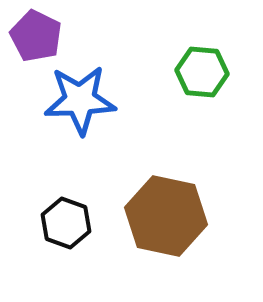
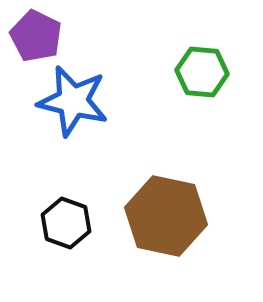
blue star: moved 7 px left, 1 px down; rotated 16 degrees clockwise
